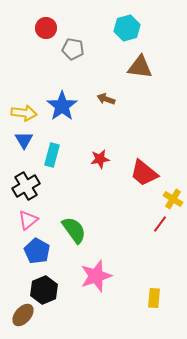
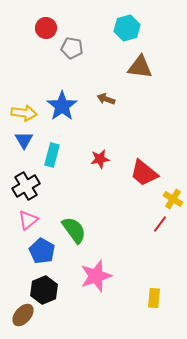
gray pentagon: moved 1 px left, 1 px up
blue pentagon: moved 5 px right
